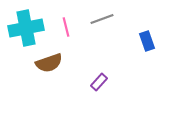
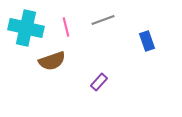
gray line: moved 1 px right, 1 px down
cyan cross: rotated 24 degrees clockwise
brown semicircle: moved 3 px right, 2 px up
